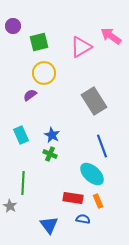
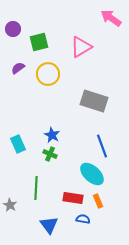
purple circle: moved 3 px down
pink arrow: moved 18 px up
yellow circle: moved 4 px right, 1 px down
purple semicircle: moved 12 px left, 27 px up
gray rectangle: rotated 40 degrees counterclockwise
cyan rectangle: moved 3 px left, 9 px down
green line: moved 13 px right, 5 px down
gray star: moved 1 px up
